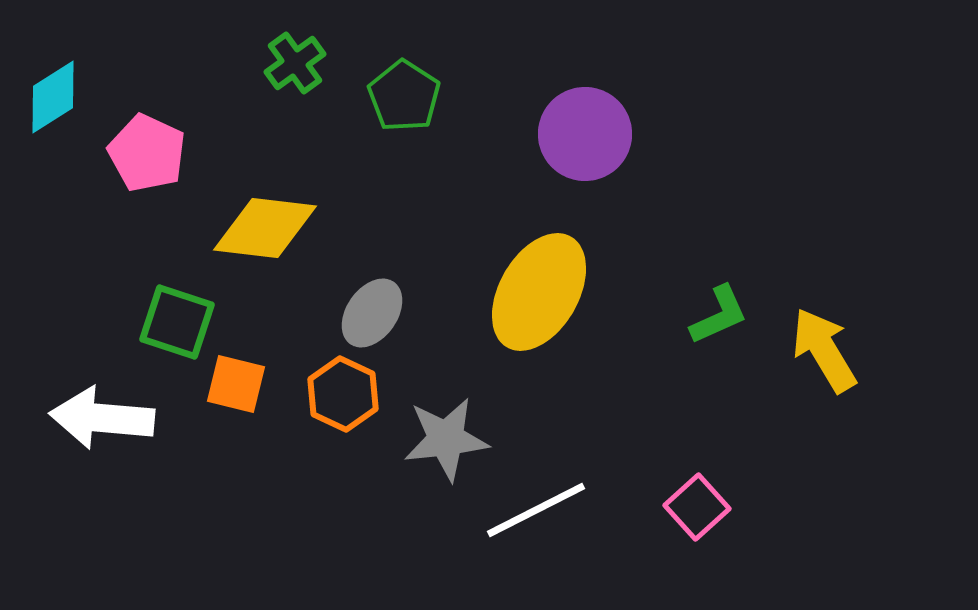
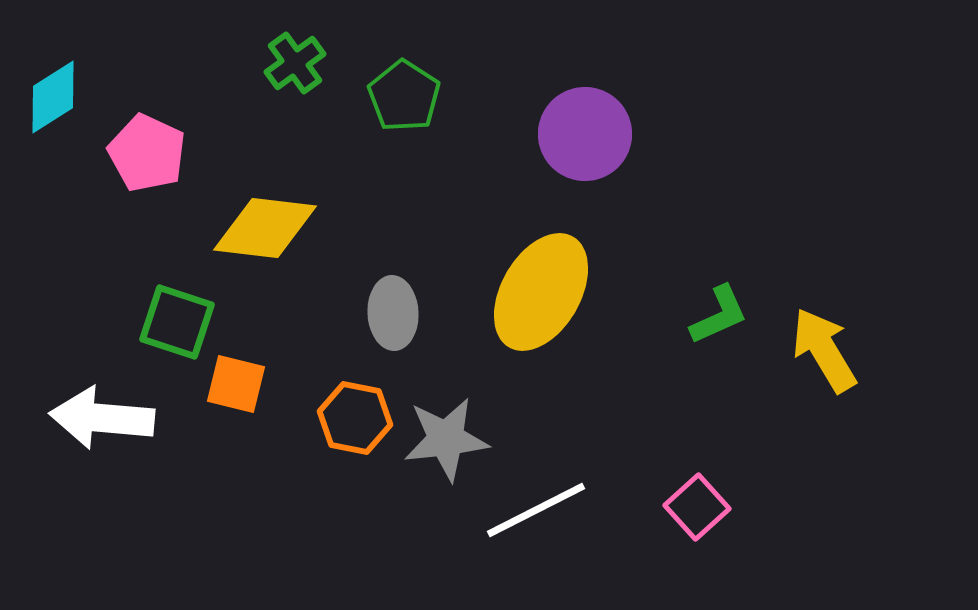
yellow ellipse: moved 2 px right
gray ellipse: moved 21 px right; rotated 38 degrees counterclockwise
orange hexagon: moved 12 px right, 24 px down; rotated 14 degrees counterclockwise
